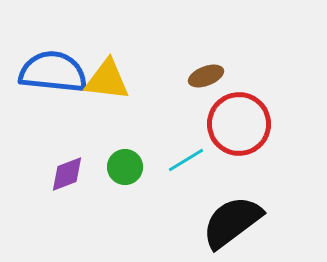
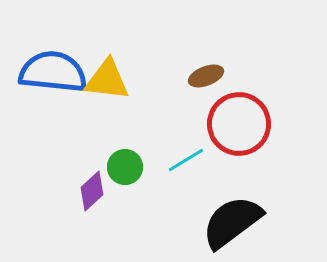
purple diamond: moved 25 px right, 17 px down; rotated 21 degrees counterclockwise
